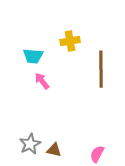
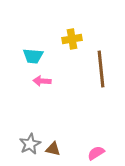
yellow cross: moved 2 px right, 2 px up
brown line: rotated 6 degrees counterclockwise
pink arrow: rotated 48 degrees counterclockwise
brown triangle: moved 1 px left, 1 px up
pink semicircle: moved 1 px left, 1 px up; rotated 30 degrees clockwise
